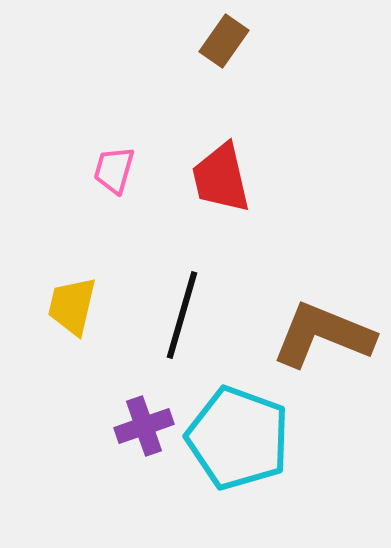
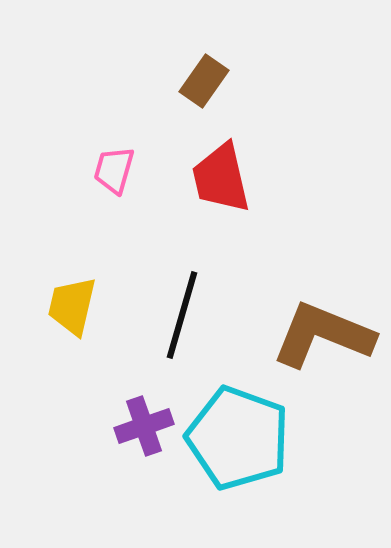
brown rectangle: moved 20 px left, 40 px down
